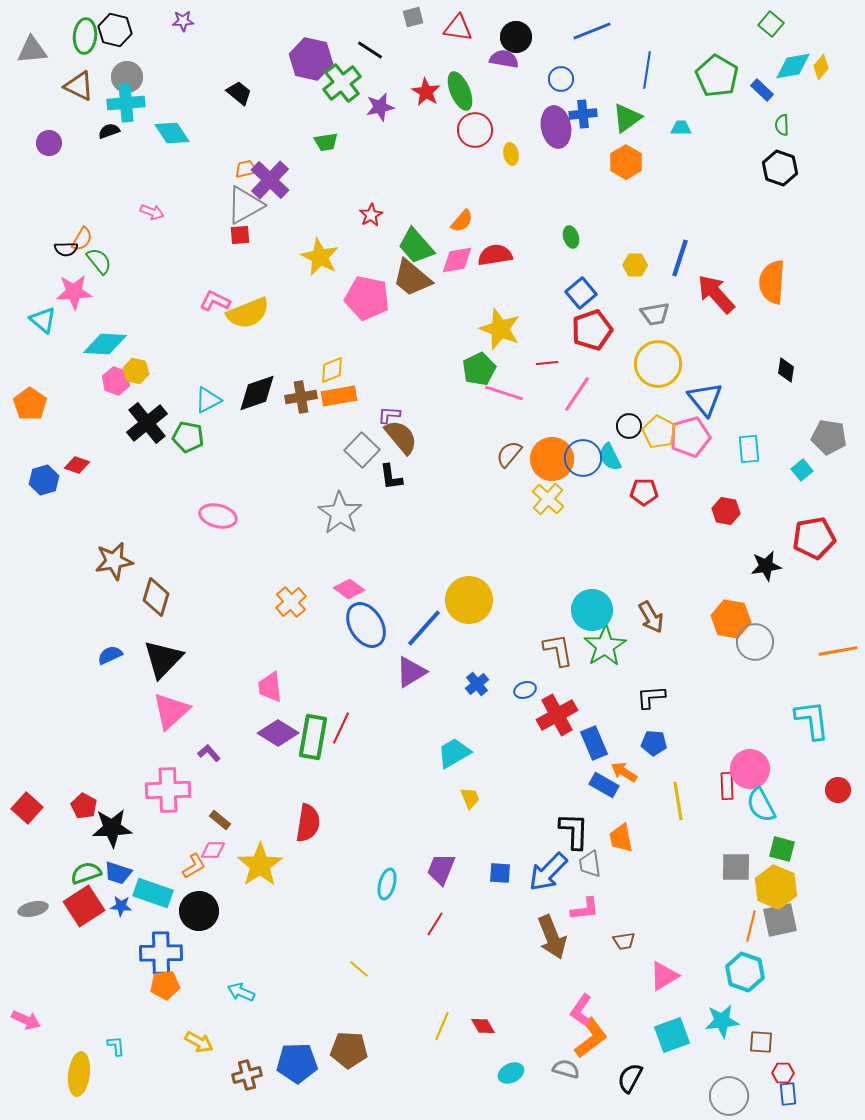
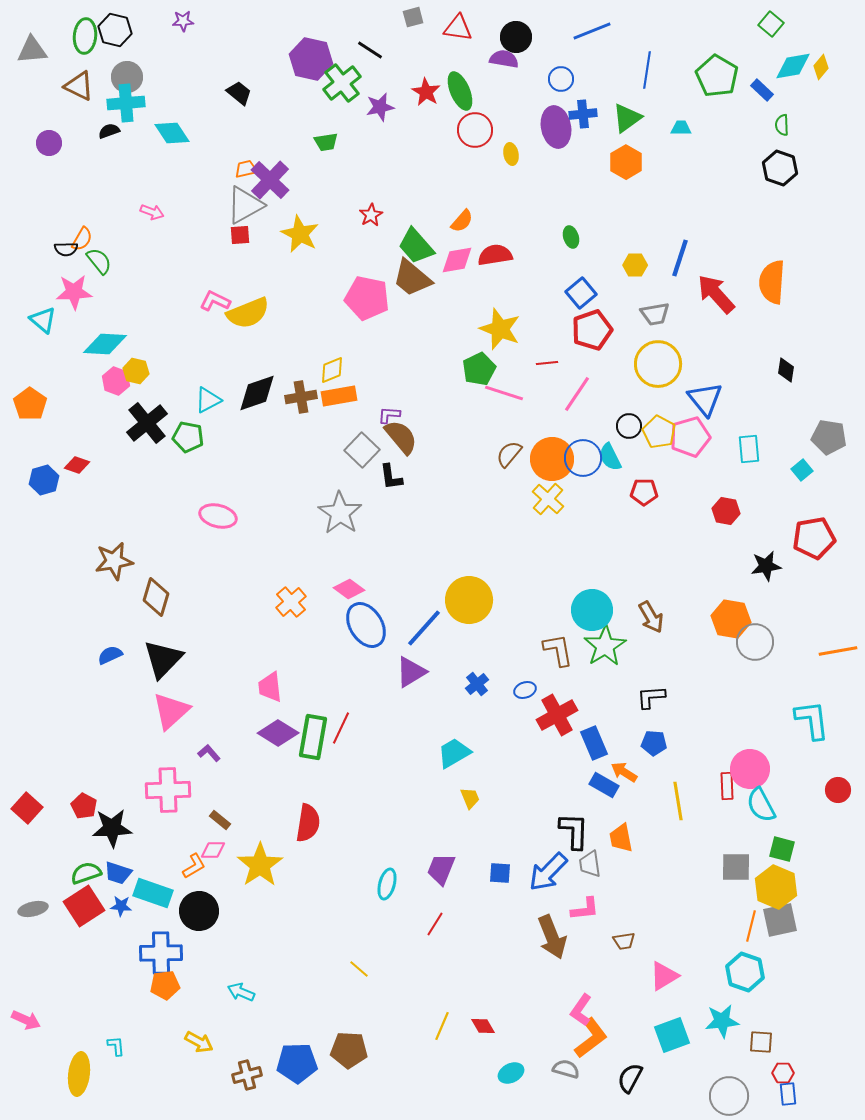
yellow star at (320, 257): moved 20 px left, 23 px up
